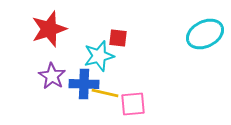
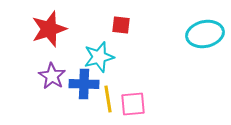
cyan ellipse: rotated 15 degrees clockwise
red square: moved 3 px right, 13 px up
cyan star: moved 1 px down
yellow line: moved 3 px right, 6 px down; rotated 68 degrees clockwise
